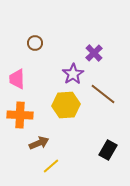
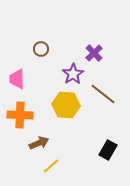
brown circle: moved 6 px right, 6 px down
yellow hexagon: rotated 8 degrees clockwise
